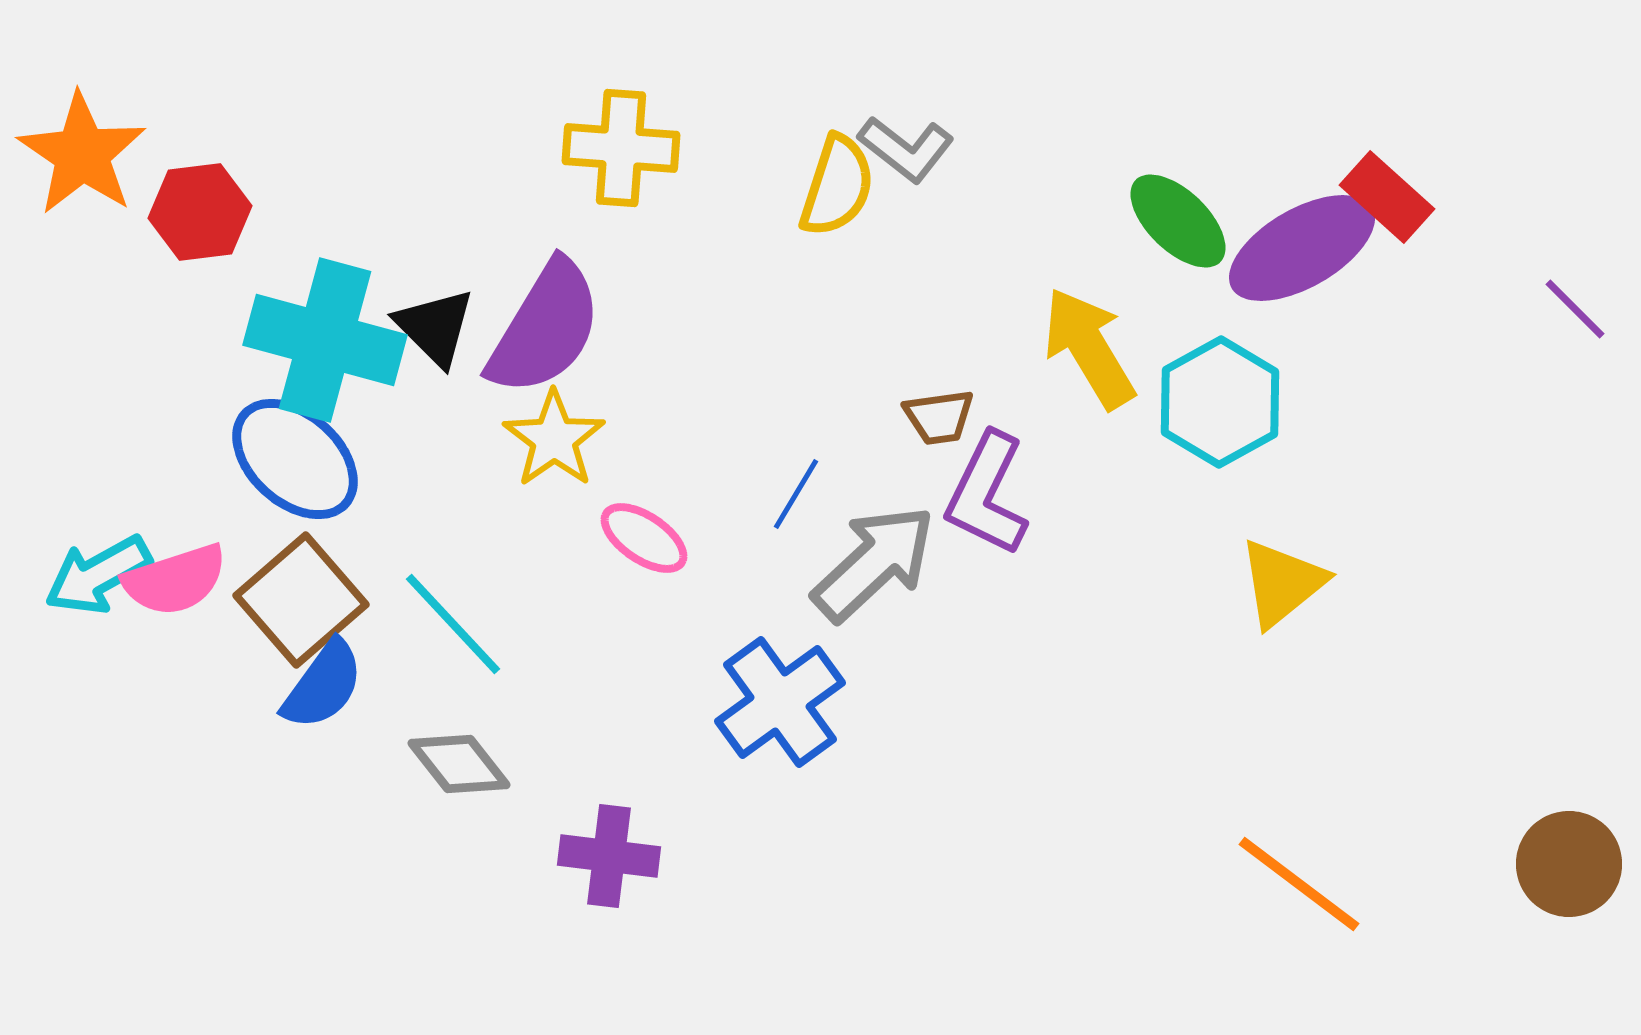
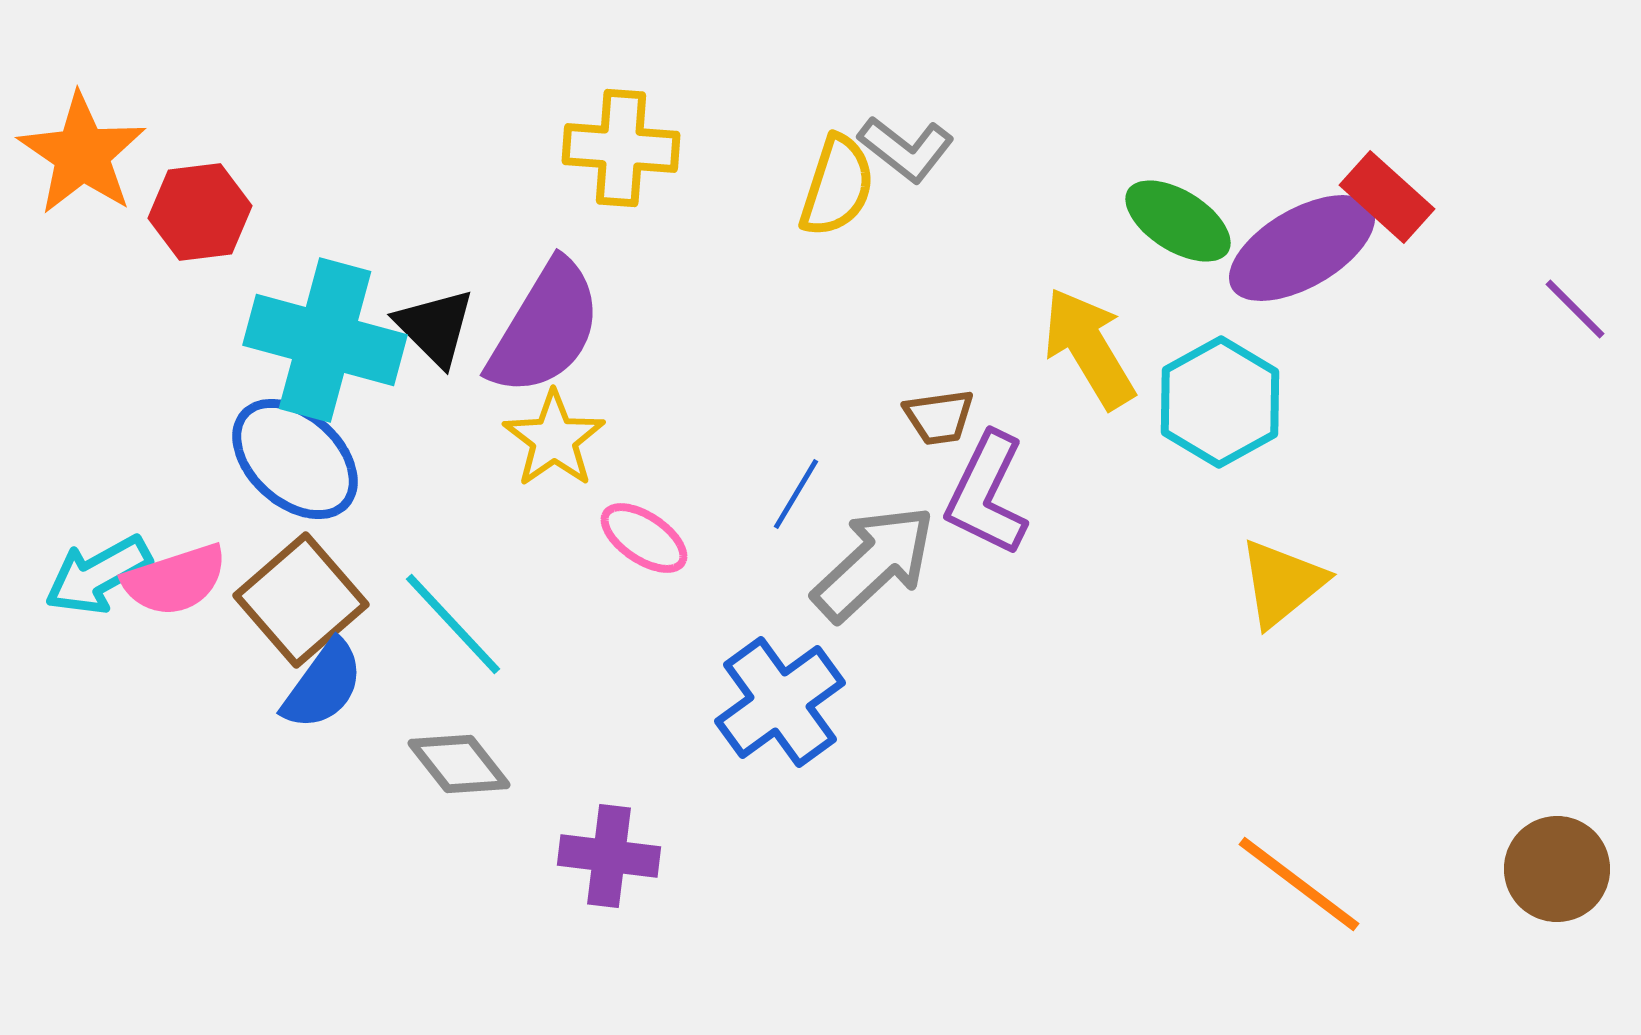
green ellipse: rotated 12 degrees counterclockwise
brown circle: moved 12 px left, 5 px down
